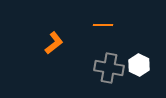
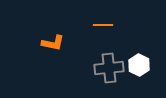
orange L-shape: moved 1 px left; rotated 50 degrees clockwise
gray cross: rotated 16 degrees counterclockwise
